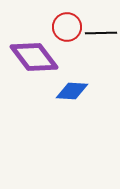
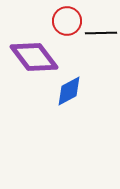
red circle: moved 6 px up
blue diamond: moved 3 px left; rotated 32 degrees counterclockwise
